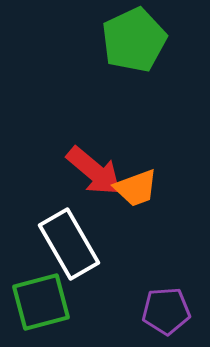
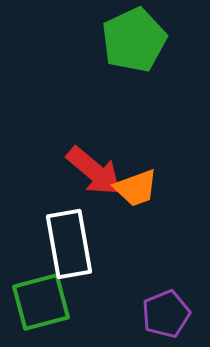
white rectangle: rotated 20 degrees clockwise
purple pentagon: moved 3 px down; rotated 18 degrees counterclockwise
